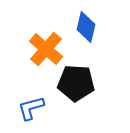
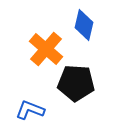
blue diamond: moved 2 px left, 2 px up
blue L-shape: moved 1 px left, 2 px down; rotated 36 degrees clockwise
